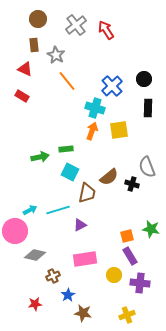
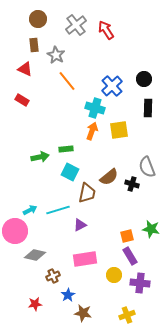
red rectangle: moved 4 px down
